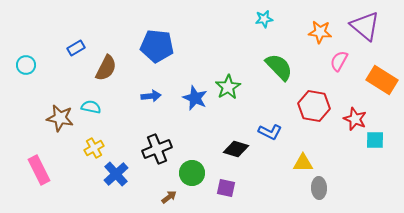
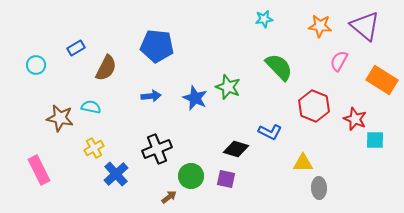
orange star: moved 6 px up
cyan circle: moved 10 px right
green star: rotated 20 degrees counterclockwise
red hexagon: rotated 12 degrees clockwise
green circle: moved 1 px left, 3 px down
purple square: moved 9 px up
